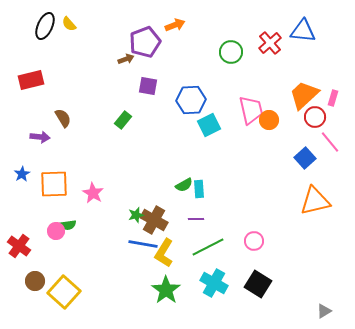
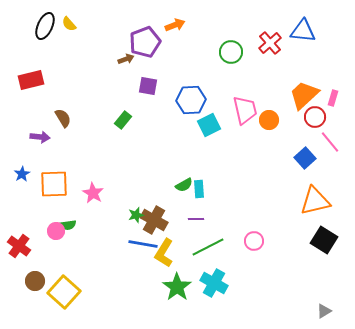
pink trapezoid at (251, 110): moved 6 px left
black square at (258, 284): moved 66 px right, 44 px up
green star at (166, 290): moved 11 px right, 3 px up
